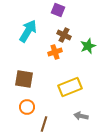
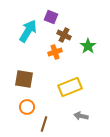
purple square: moved 7 px left, 7 px down
green star: rotated 14 degrees counterclockwise
